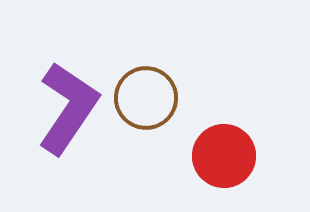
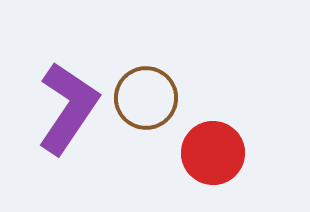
red circle: moved 11 px left, 3 px up
